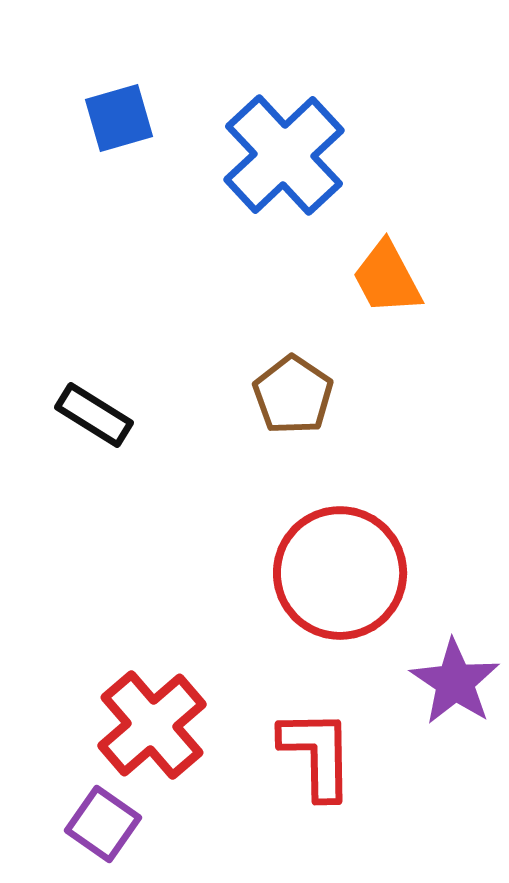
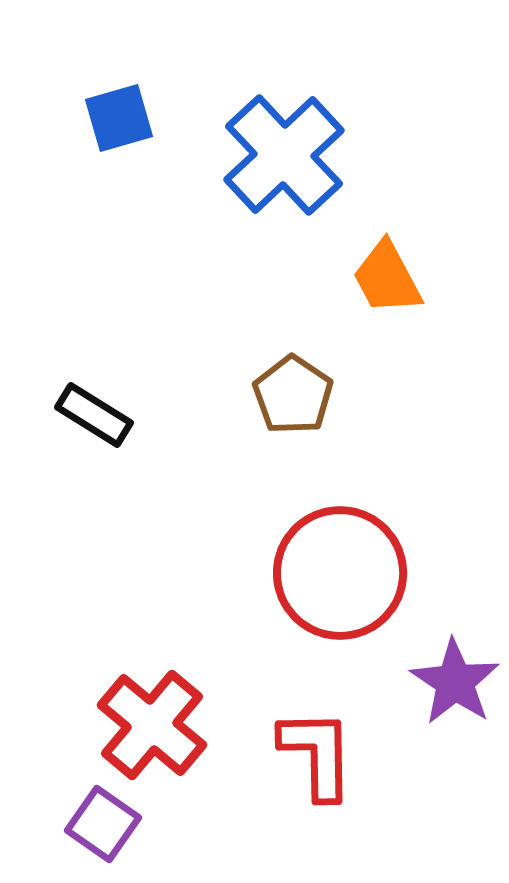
red cross: rotated 9 degrees counterclockwise
